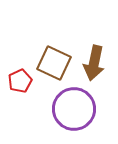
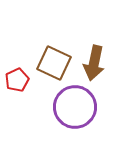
red pentagon: moved 3 px left, 1 px up
purple circle: moved 1 px right, 2 px up
